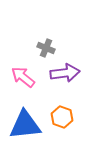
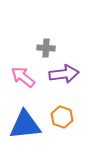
gray cross: rotated 18 degrees counterclockwise
purple arrow: moved 1 px left, 1 px down
